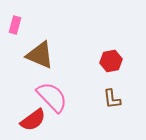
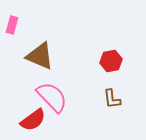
pink rectangle: moved 3 px left
brown triangle: moved 1 px down
